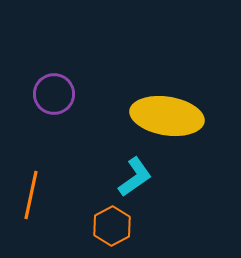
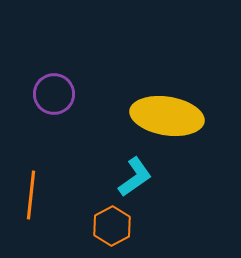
orange line: rotated 6 degrees counterclockwise
